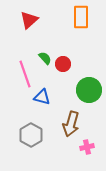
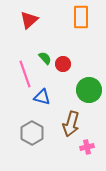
gray hexagon: moved 1 px right, 2 px up
